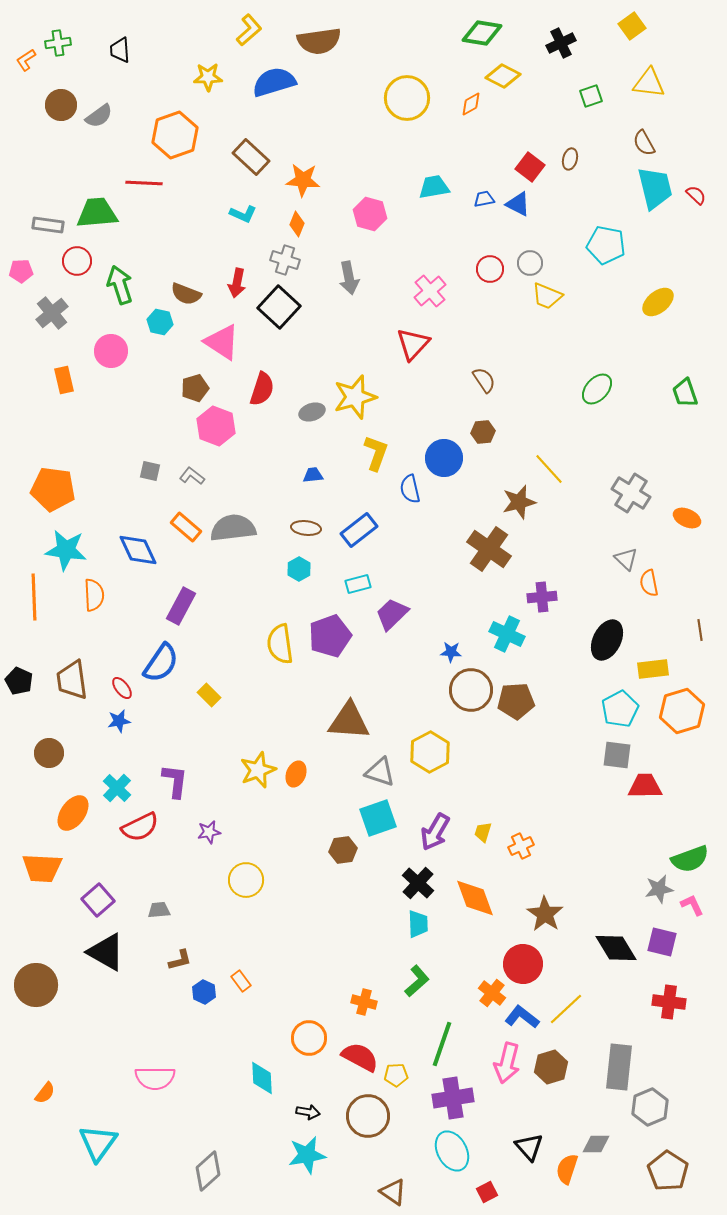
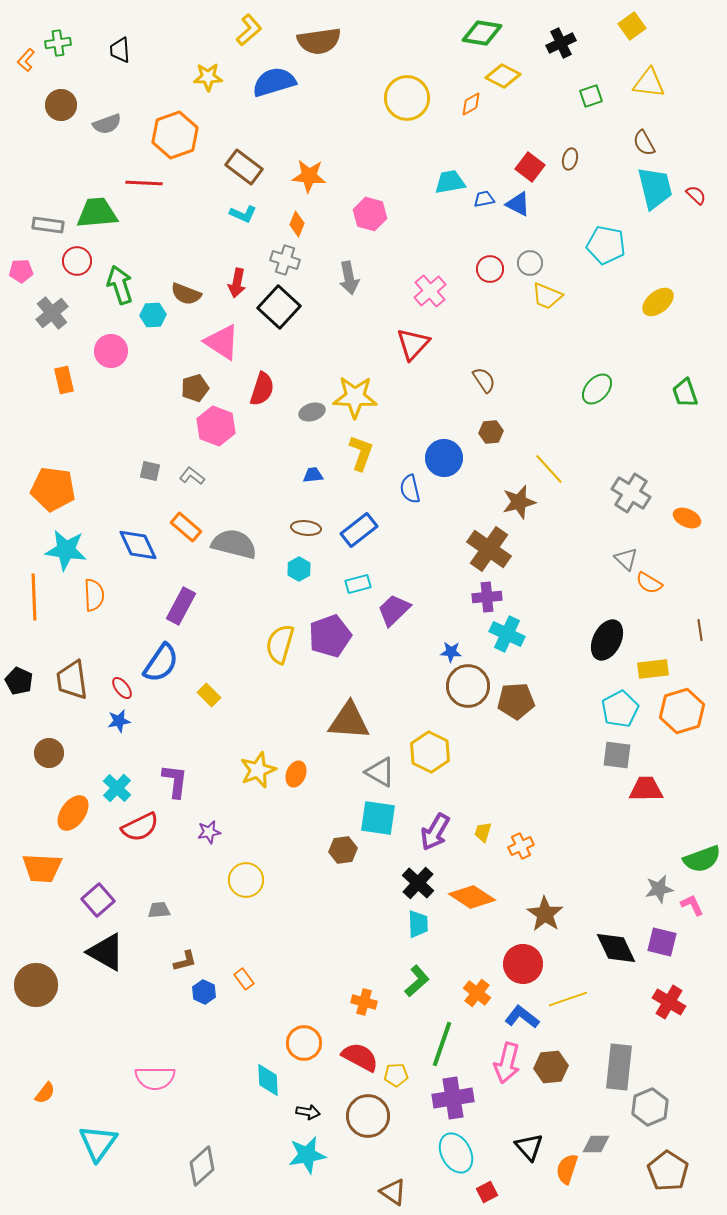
orange L-shape at (26, 60): rotated 15 degrees counterclockwise
gray semicircle at (99, 116): moved 8 px right, 8 px down; rotated 16 degrees clockwise
brown rectangle at (251, 157): moved 7 px left, 10 px down; rotated 6 degrees counterclockwise
orange star at (303, 180): moved 6 px right, 4 px up
cyan trapezoid at (434, 187): moved 16 px right, 5 px up
cyan hexagon at (160, 322): moved 7 px left, 7 px up; rotated 15 degrees counterclockwise
yellow star at (355, 397): rotated 18 degrees clockwise
brown hexagon at (483, 432): moved 8 px right
yellow L-shape at (376, 453): moved 15 px left
gray semicircle at (233, 528): moved 1 px right, 16 px down; rotated 21 degrees clockwise
blue diamond at (138, 550): moved 5 px up
orange semicircle at (649, 583): rotated 48 degrees counterclockwise
purple cross at (542, 597): moved 55 px left
purple trapezoid at (392, 614): moved 2 px right, 4 px up
yellow semicircle at (280, 644): rotated 24 degrees clockwise
brown circle at (471, 690): moved 3 px left, 4 px up
yellow hexagon at (430, 752): rotated 6 degrees counterclockwise
gray triangle at (380, 772): rotated 12 degrees clockwise
red trapezoid at (645, 786): moved 1 px right, 3 px down
cyan square at (378, 818): rotated 27 degrees clockwise
green semicircle at (690, 859): moved 12 px right
orange diamond at (475, 898): moved 3 px left, 1 px up; rotated 36 degrees counterclockwise
black diamond at (616, 948): rotated 6 degrees clockwise
brown L-shape at (180, 960): moved 5 px right, 1 px down
orange rectangle at (241, 981): moved 3 px right, 2 px up
orange cross at (492, 993): moved 15 px left
red cross at (669, 1002): rotated 24 degrees clockwise
yellow line at (566, 1009): moved 2 px right, 10 px up; rotated 24 degrees clockwise
orange circle at (309, 1038): moved 5 px left, 5 px down
brown hexagon at (551, 1067): rotated 12 degrees clockwise
cyan diamond at (262, 1078): moved 6 px right, 2 px down
cyan ellipse at (452, 1151): moved 4 px right, 2 px down
gray diamond at (208, 1171): moved 6 px left, 5 px up
